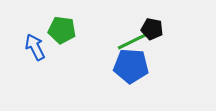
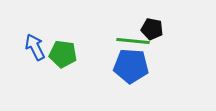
green pentagon: moved 1 px right, 24 px down
green line: rotated 32 degrees clockwise
